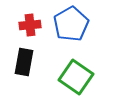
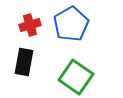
red cross: rotated 10 degrees counterclockwise
